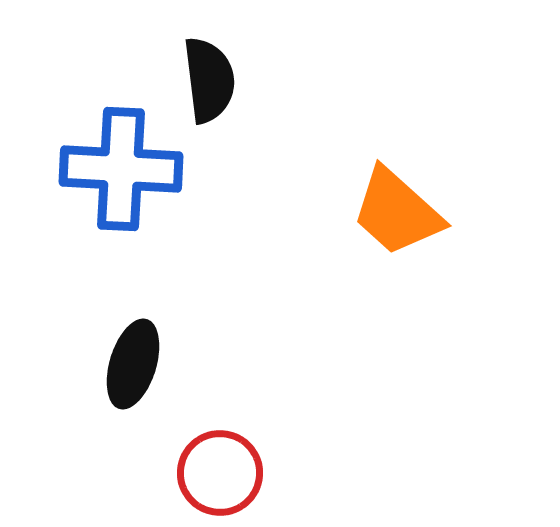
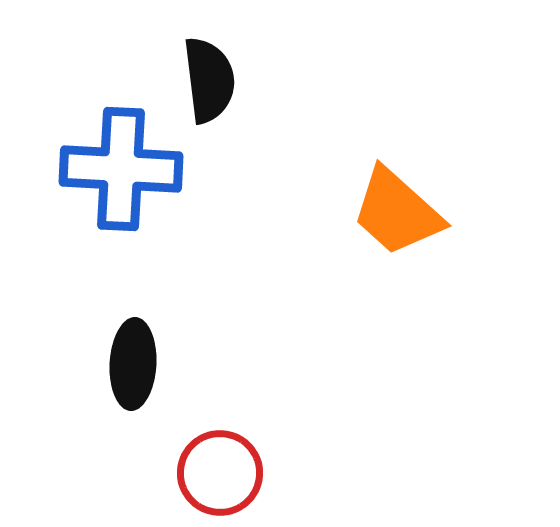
black ellipse: rotated 14 degrees counterclockwise
